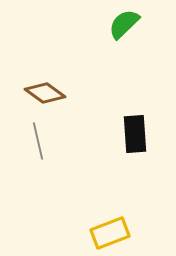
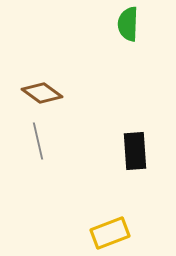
green semicircle: moved 4 px right; rotated 44 degrees counterclockwise
brown diamond: moved 3 px left
black rectangle: moved 17 px down
